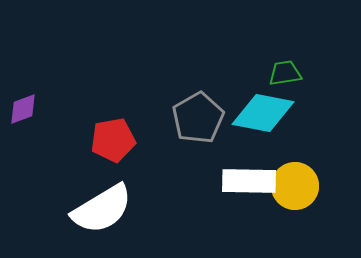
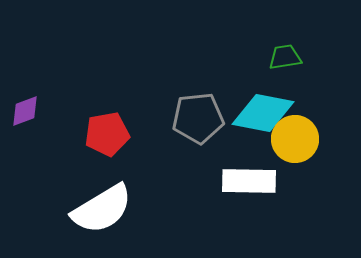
green trapezoid: moved 16 px up
purple diamond: moved 2 px right, 2 px down
gray pentagon: rotated 24 degrees clockwise
red pentagon: moved 6 px left, 6 px up
yellow circle: moved 47 px up
